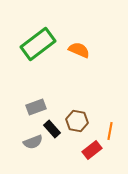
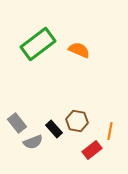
gray rectangle: moved 19 px left, 16 px down; rotated 72 degrees clockwise
black rectangle: moved 2 px right
